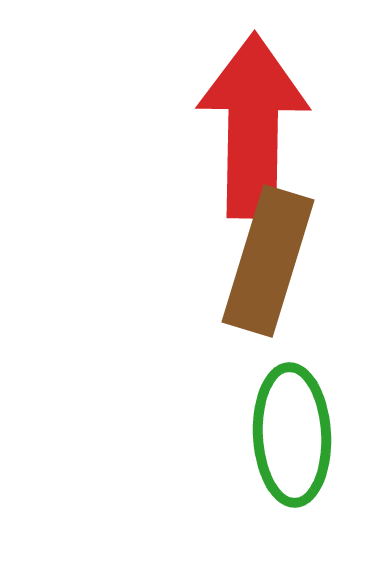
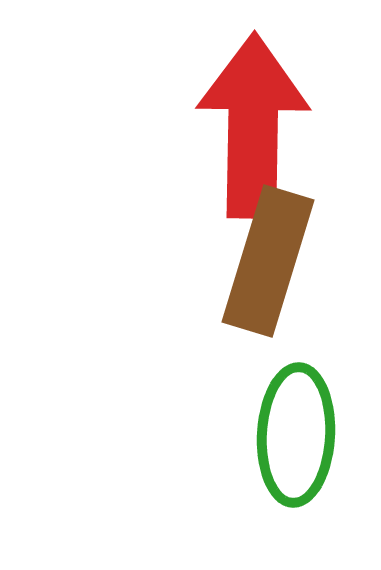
green ellipse: moved 4 px right; rotated 6 degrees clockwise
